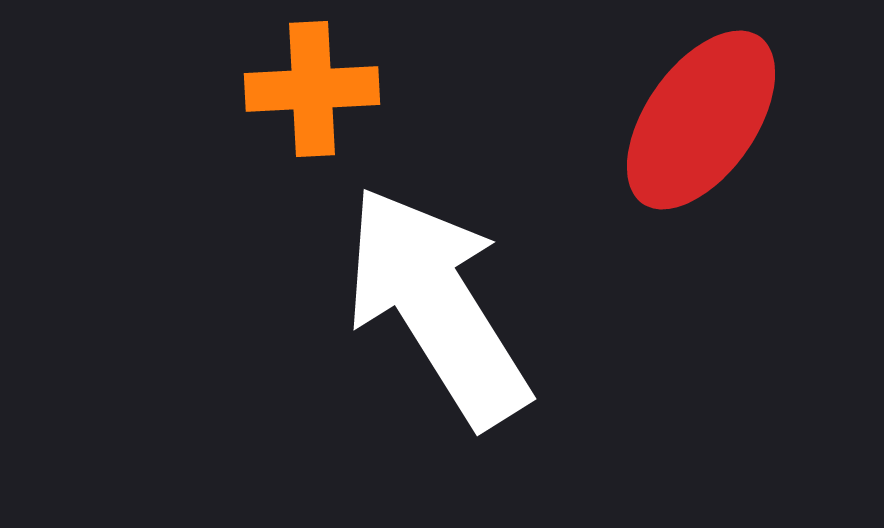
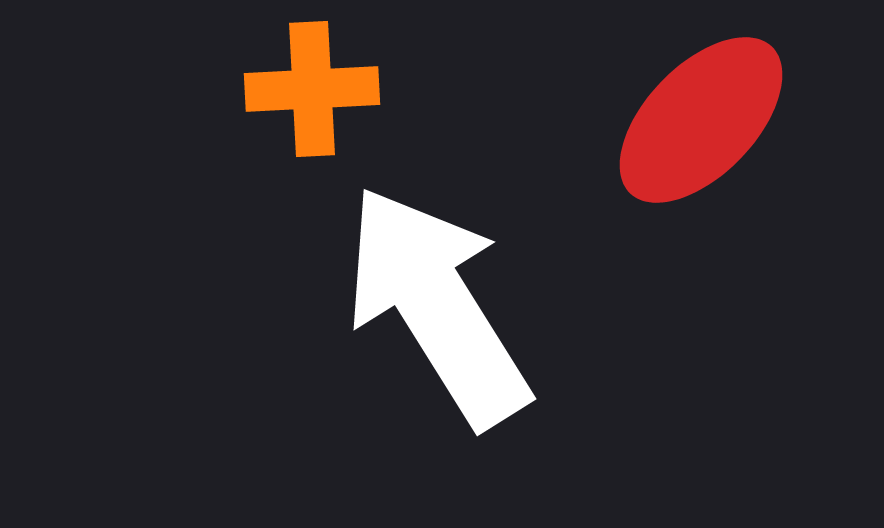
red ellipse: rotated 9 degrees clockwise
